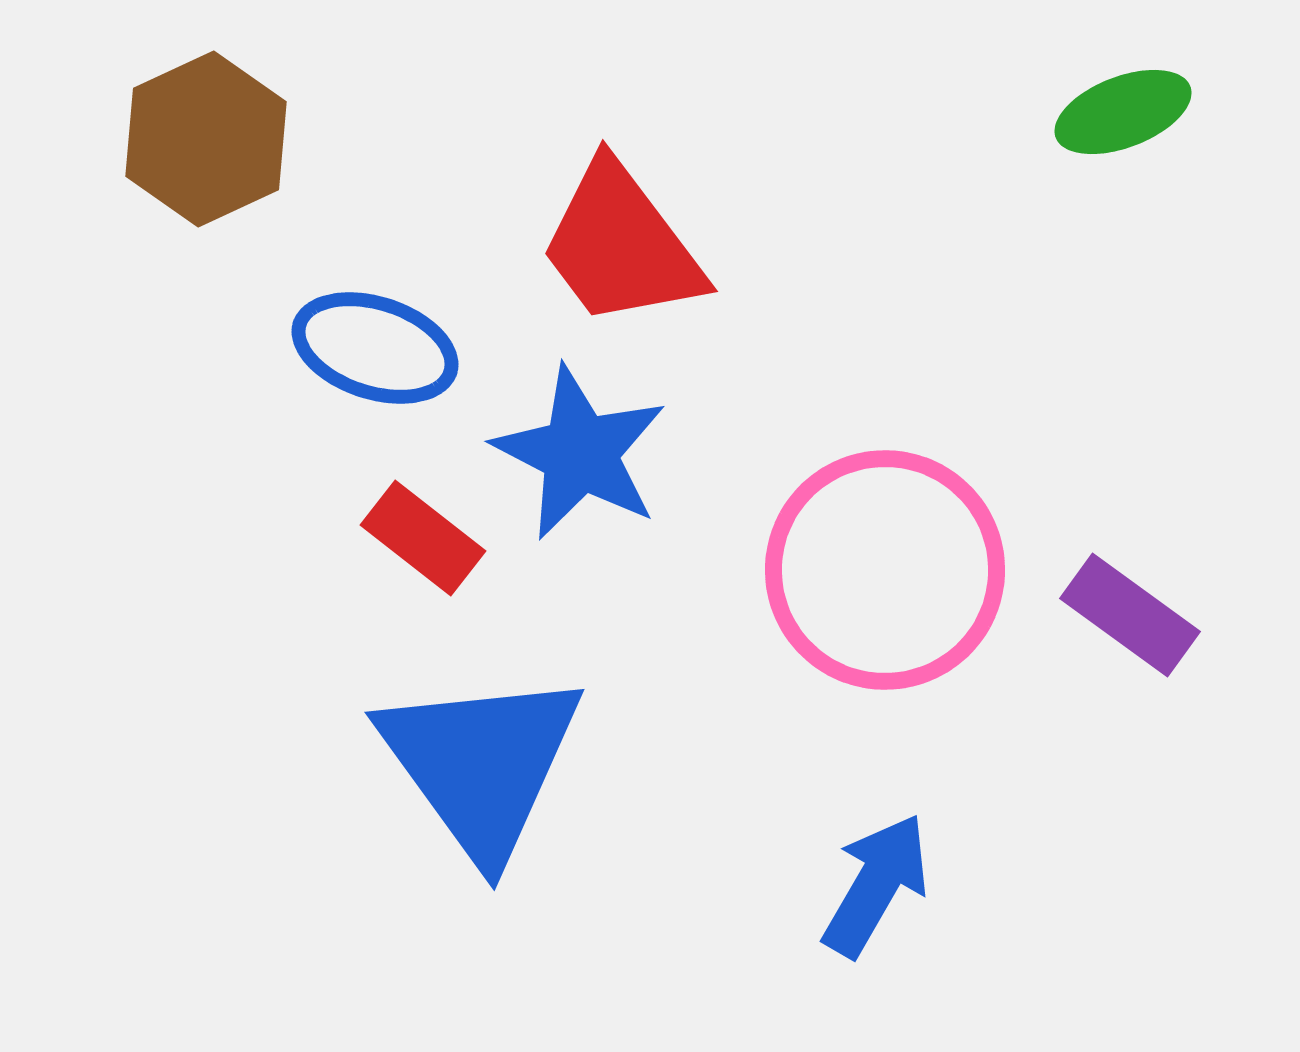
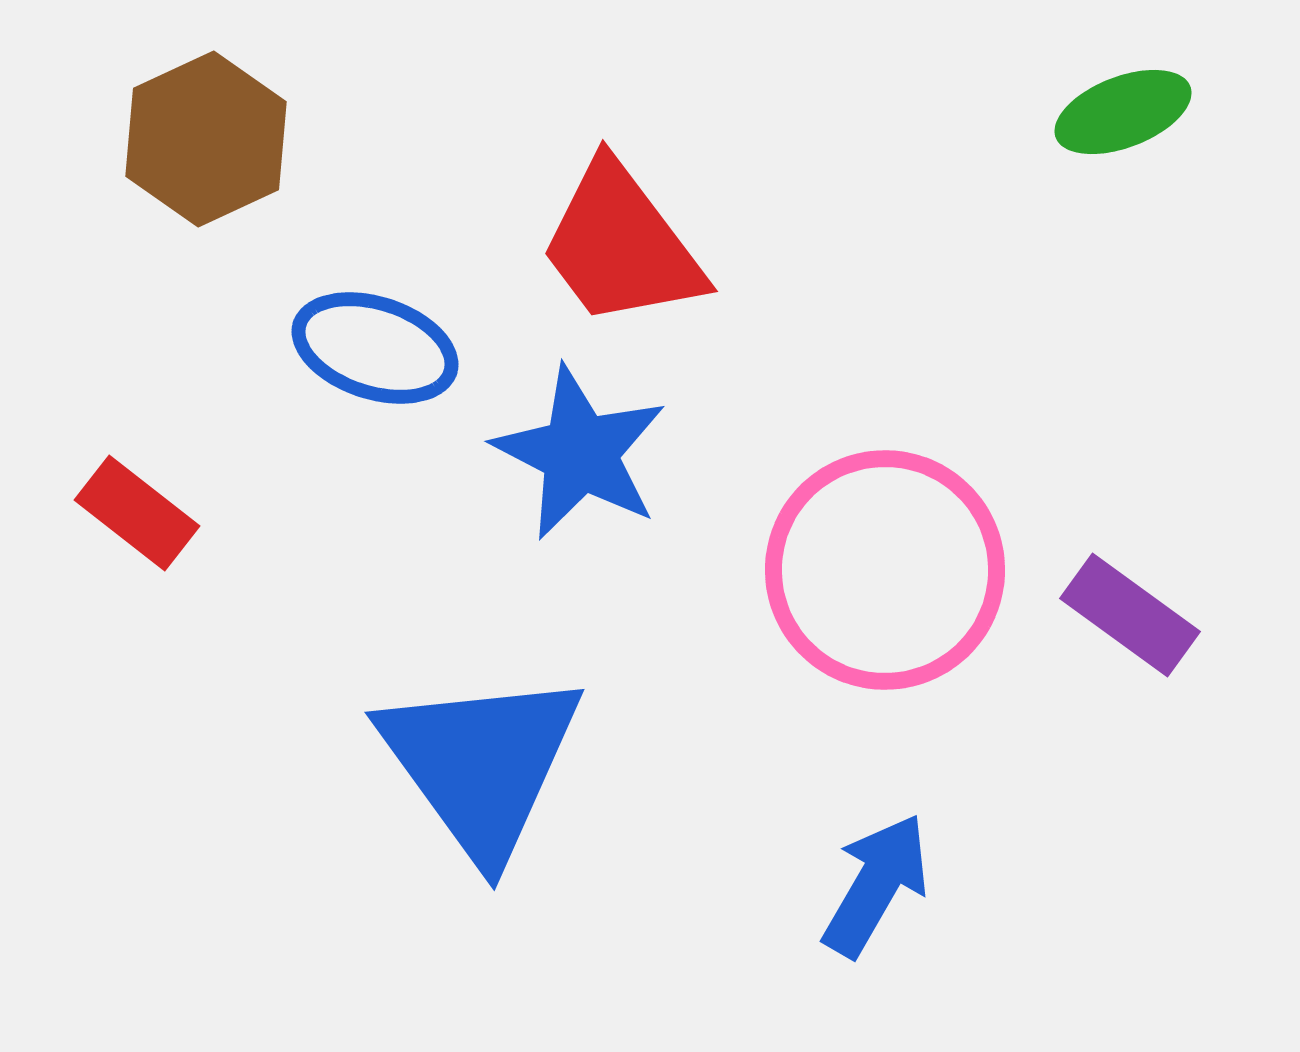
red rectangle: moved 286 px left, 25 px up
